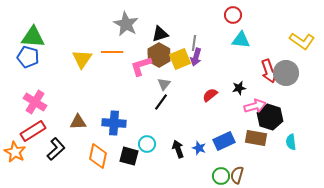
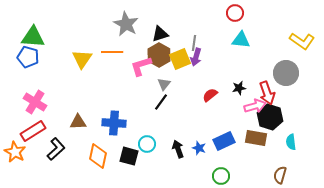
red circle: moved 2 px right, 2 px up
red arrow: moved 2 px left, 22 px down
brown semicircle: moved 43 px right
